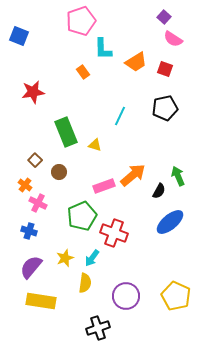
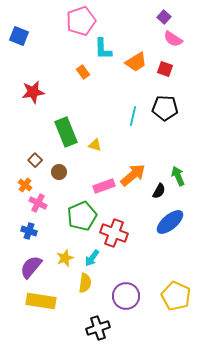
black pentagon: rotated 15 degrees clockwise
cyan line: moved 13 px right; rotated 12 degrees counterclockwise
